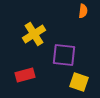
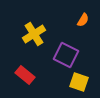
orange semicircle: moved 9 px down; rotated 24 degrees clockwise
purple square: moved 2 px right; rotated 20 degrees clockwise
red rectangle: rotated 54 degrees clockwise
